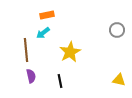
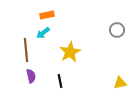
yellow triangle: moved 1 px right, 3 px down; rotated 24 degrees counterclockwise
